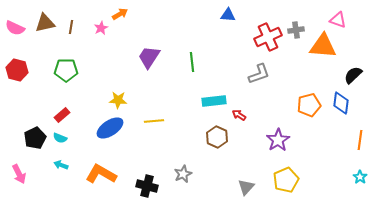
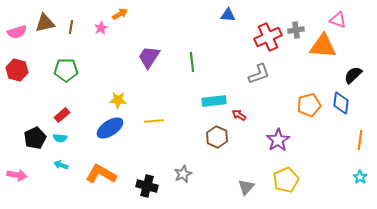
pink semicircle: moved 2 px right, 4 px down; rotated 42 degrees counterclockwise
cyan semicircle: rotated 16 degrees counterclockwise
pink arrow: moved 2 px left, 1 px down; rotated 54 degrees counterclockwise
